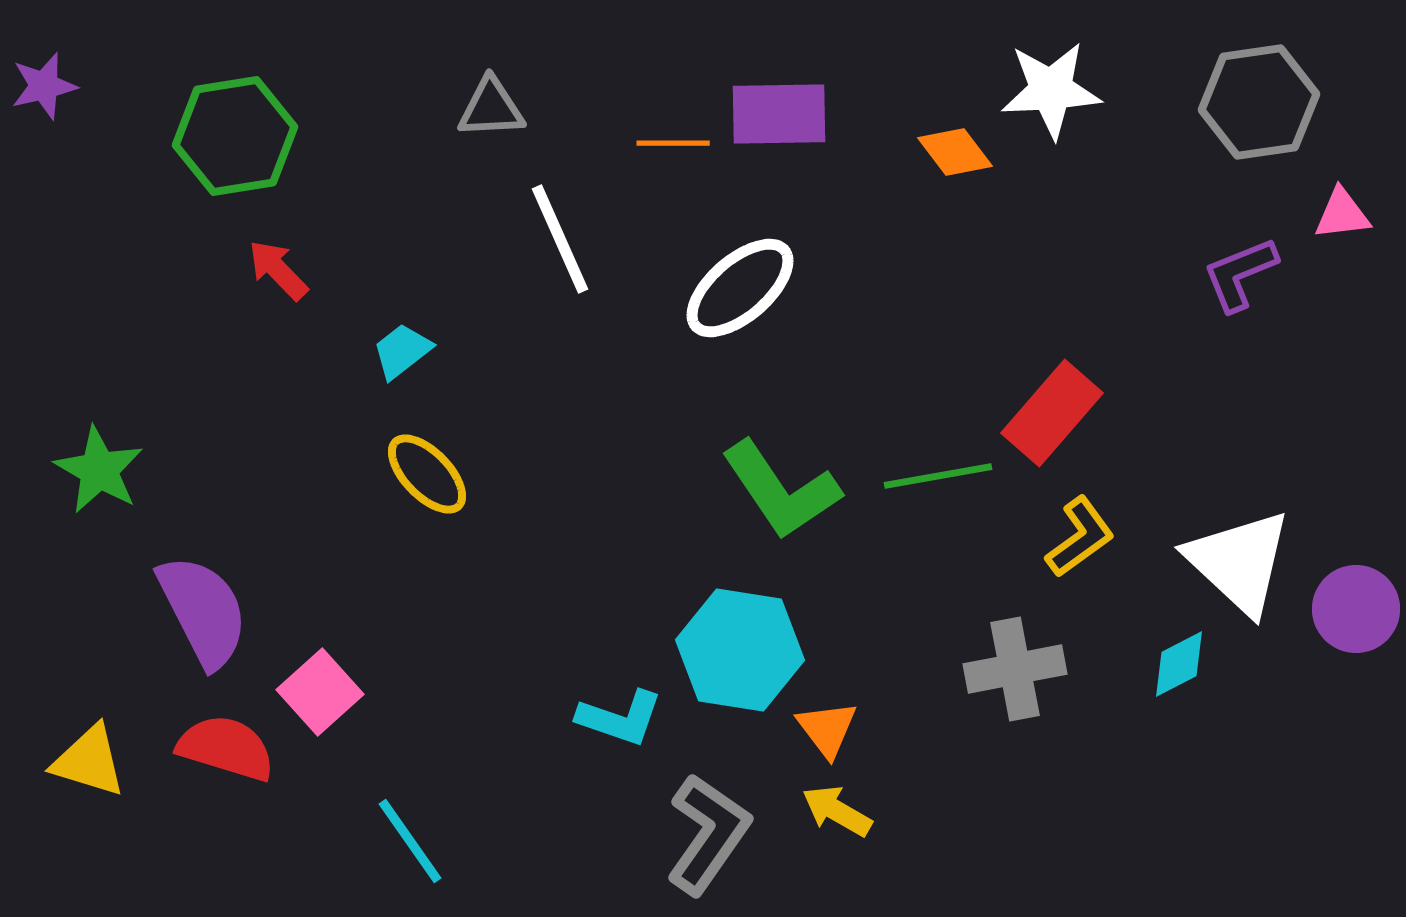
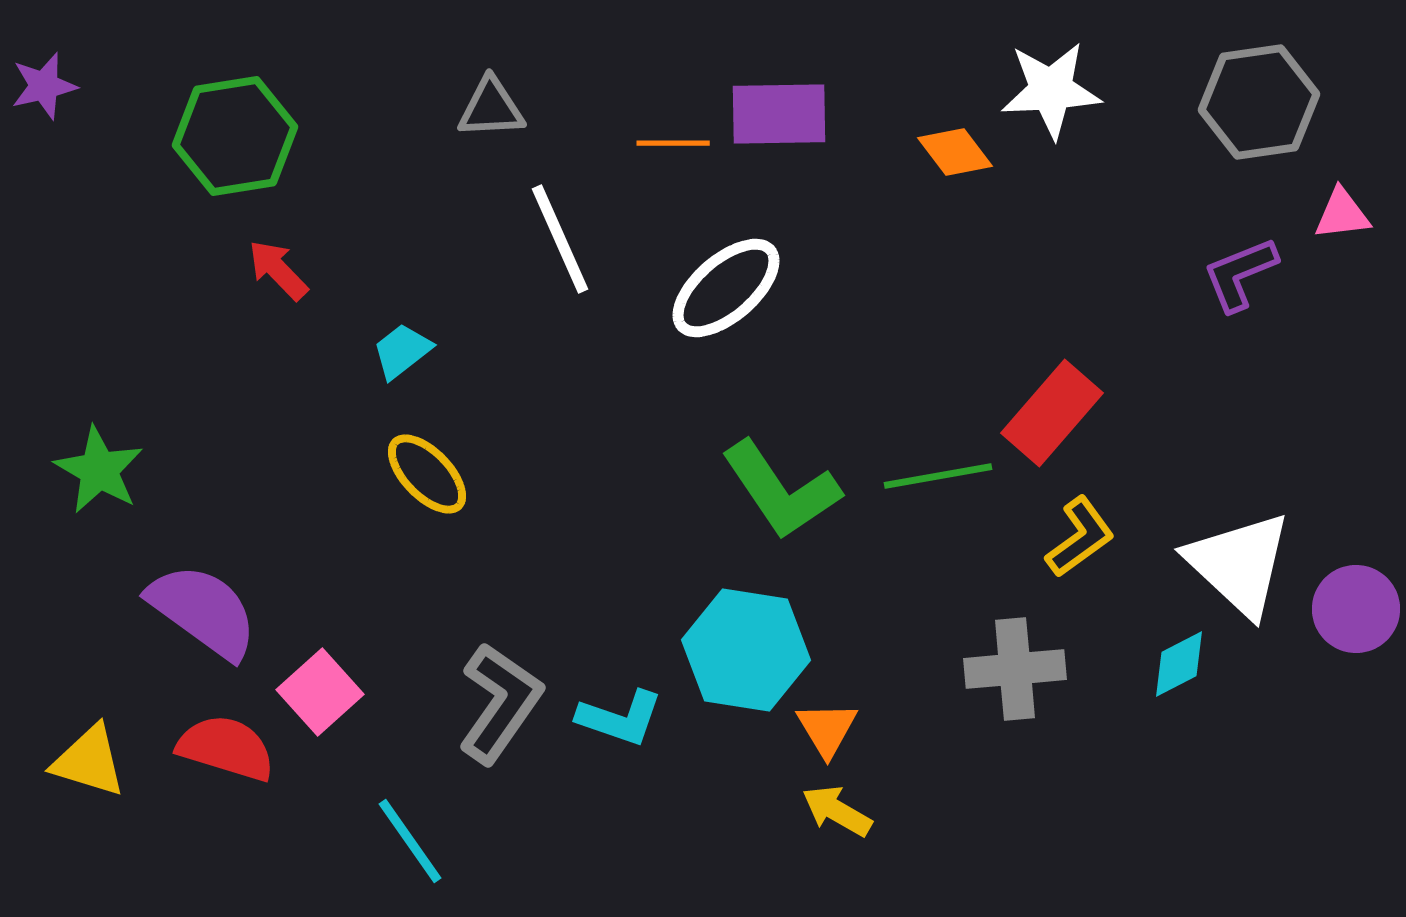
white ellipse: moved 14 px left
white triangle: moved 2 px down
purple semicircle: rotated 27 degrees counterclockwise
cyan hexagon: moved 6 px right
gray cross: rotated 6 degrees clockwise
orange triangle: rotated 6 degrees clockwise
gray L-shape: moved 208 px left, 131 px up
